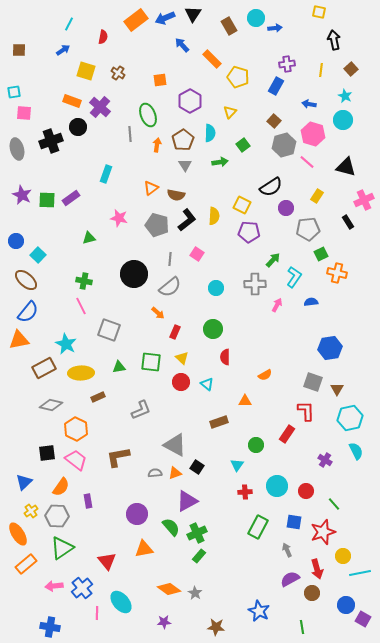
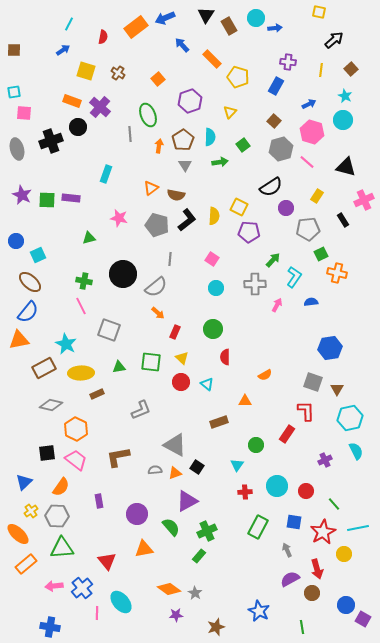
black triangle at (193, 14): moved 13 px right, 1 px down
orange rectangle at (136, 20): moved 7 px down
black arrow at (334, 40): rotated 60 degrees clockwise
brown square at (19, 50): moved 5 px left
purple cross at (287, 64): moved 1 px right, 2 px up; rotated 14 degrees clockwise
orange square at (160, 80): moved 2 px left, 1 px up; rotated 32 degrees counterclockwise
purple hexagon at (190, 101): rotated 10 degrees clockwise
blue arrow at (309, 104): rotated 144 degrees clockwise
cyan semicircle at (210, 133): moved 4 px down
pink hexagon at (313, 134): moved 1 px left, 2 px up
orange arrow at (157, 145): moved 2 px right, 1 px down
gray hexagon at (284, 145): moved 3 px left, 4 px down
purple rectangle at (71, 198): rotated 42 degrees clockwise
yellow square at (242, 205): moved 3 px left, 2 px down
black rectangle at (348, 222): moved 5 px left, 2 px up
pink square at (197, 254): moved 15 px right, 5 px down
cyan square at (38, 255): rotated 21 degrees clockwise
black circle at (134, 274): moved 11 px left
brown ellipse at (26, 280): moved 4 px right, 2 px down
gray semicircle at (170, 287): moved 14 px left
brown rectangle at (98, 397): moved 1 px left, 3 px up
purple cross at (325, 460): rotated 32 degrees clockwise
gray semicircle at (155, 473): moved 3 px up
purple rectangle at (88, 501): moved 11 px right
red star at (323, 532): rotated 10 degrees counterclockwise
green cross at (197, 533): moved 10 px right, 2 px up
orange ellipse at (18, 534): rotated 15 degrees counterclockwise
green triangle at (62, 548): rotated 30 degrees clockwise
yellow circle at (343, 556): moved 1 px right, 2 px up
cyan line at (360, 573): moved 2 px left, 45 px up
purple star at (164, 622): moved 12 px right, 7 px up
brown star at (216, 627): rotated 24 degrees counterclockwise
